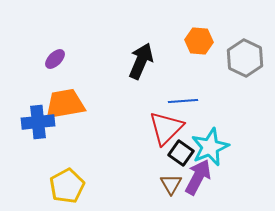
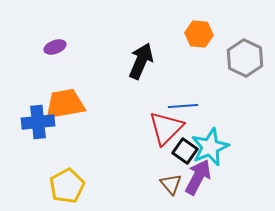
orange hexagon: moved 7 px up
purple ellipse: moved 12 px up; rotated 25 degrees clockwise
blue line: moved 5 px down
black square: moved 4 px right, 2 px up
brown triangle: rotated 10 degrees counterclockwise
